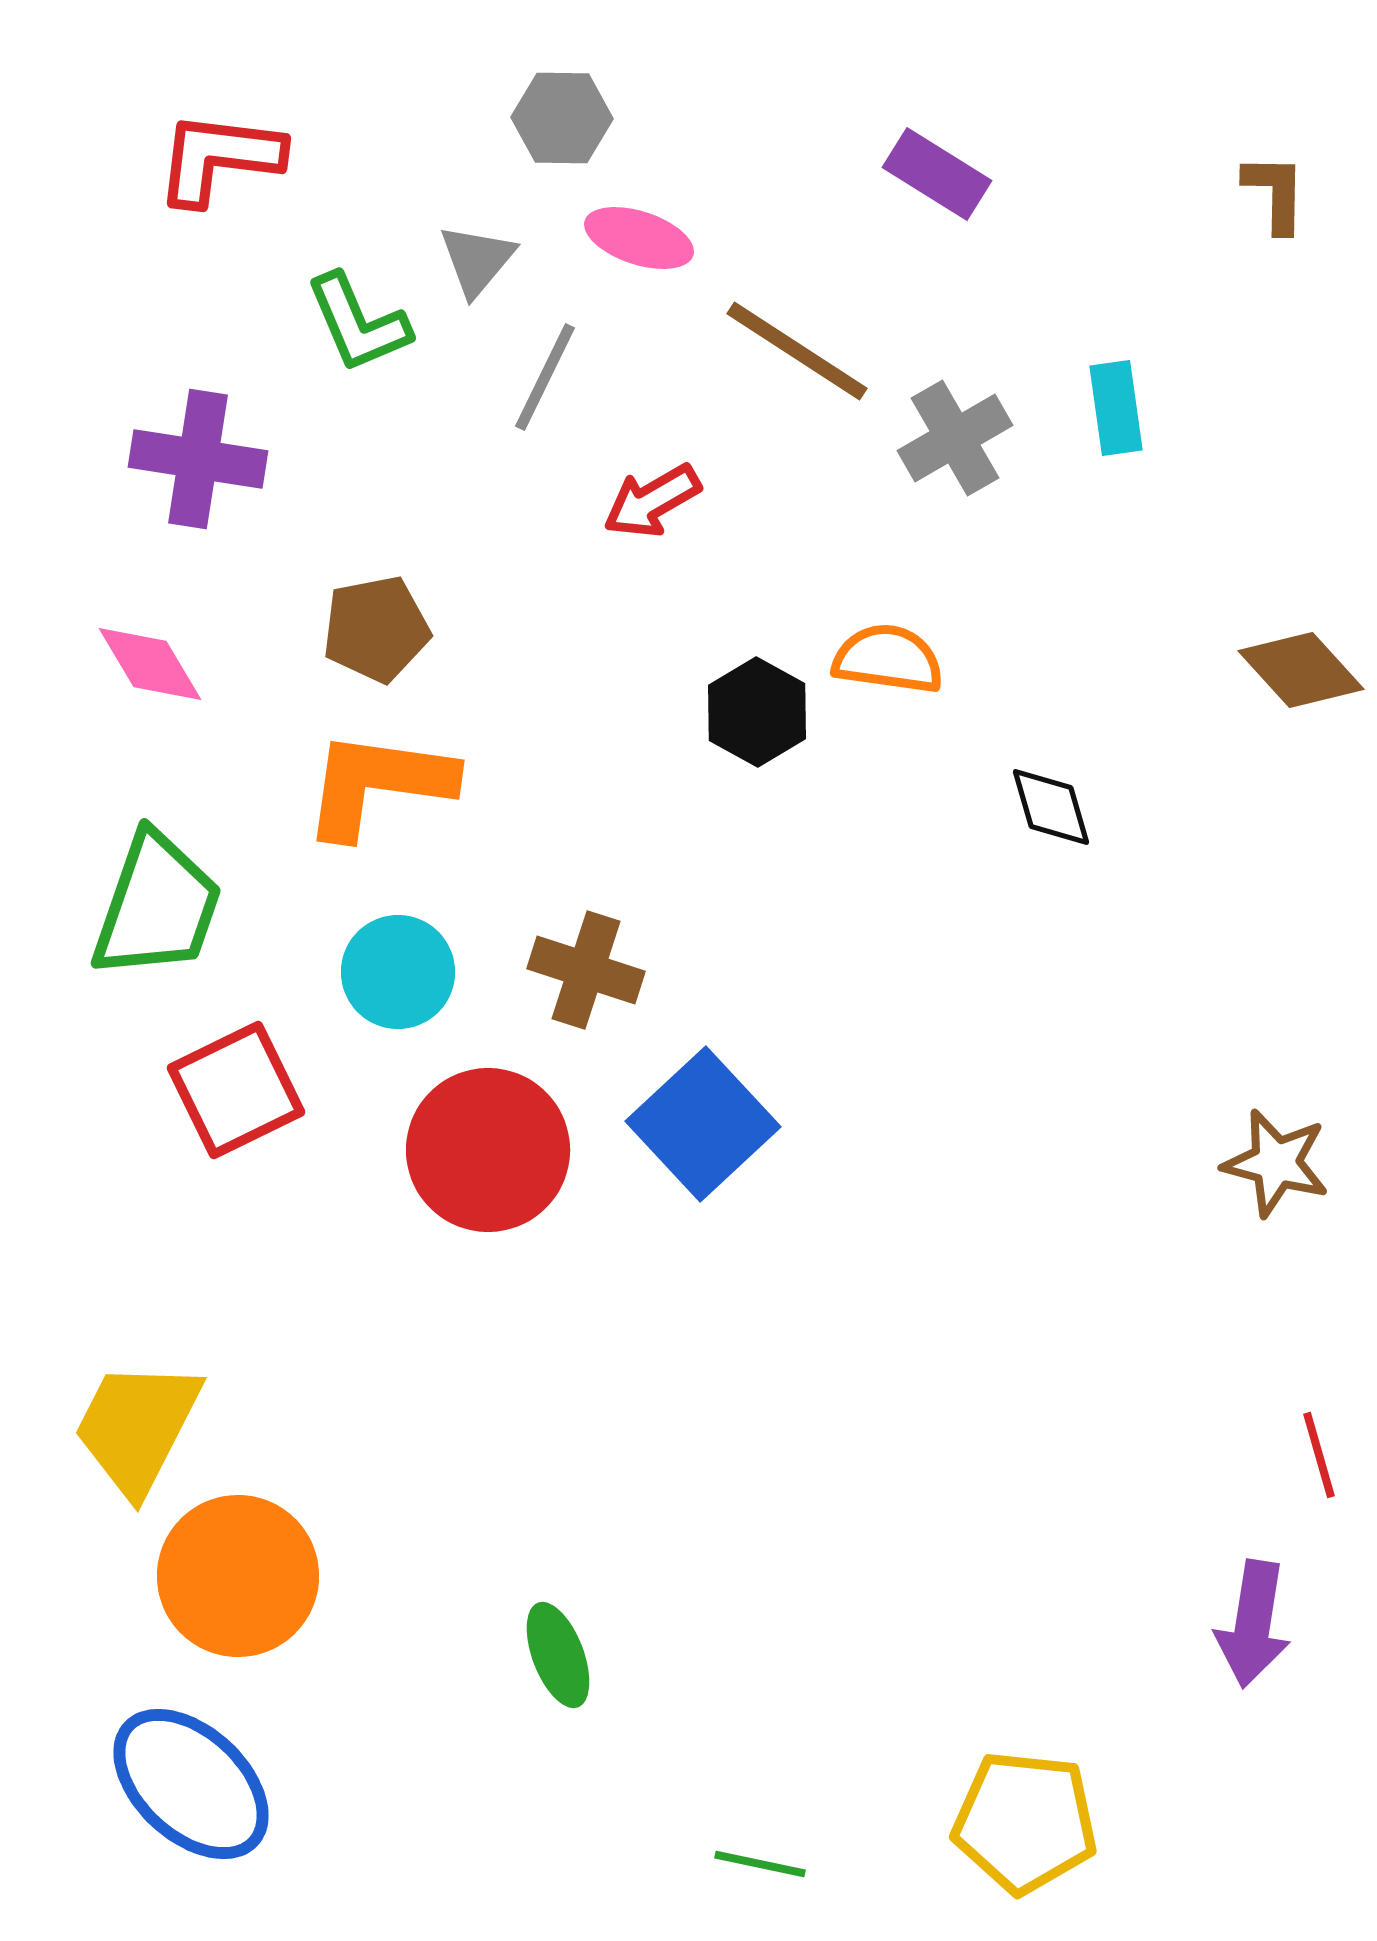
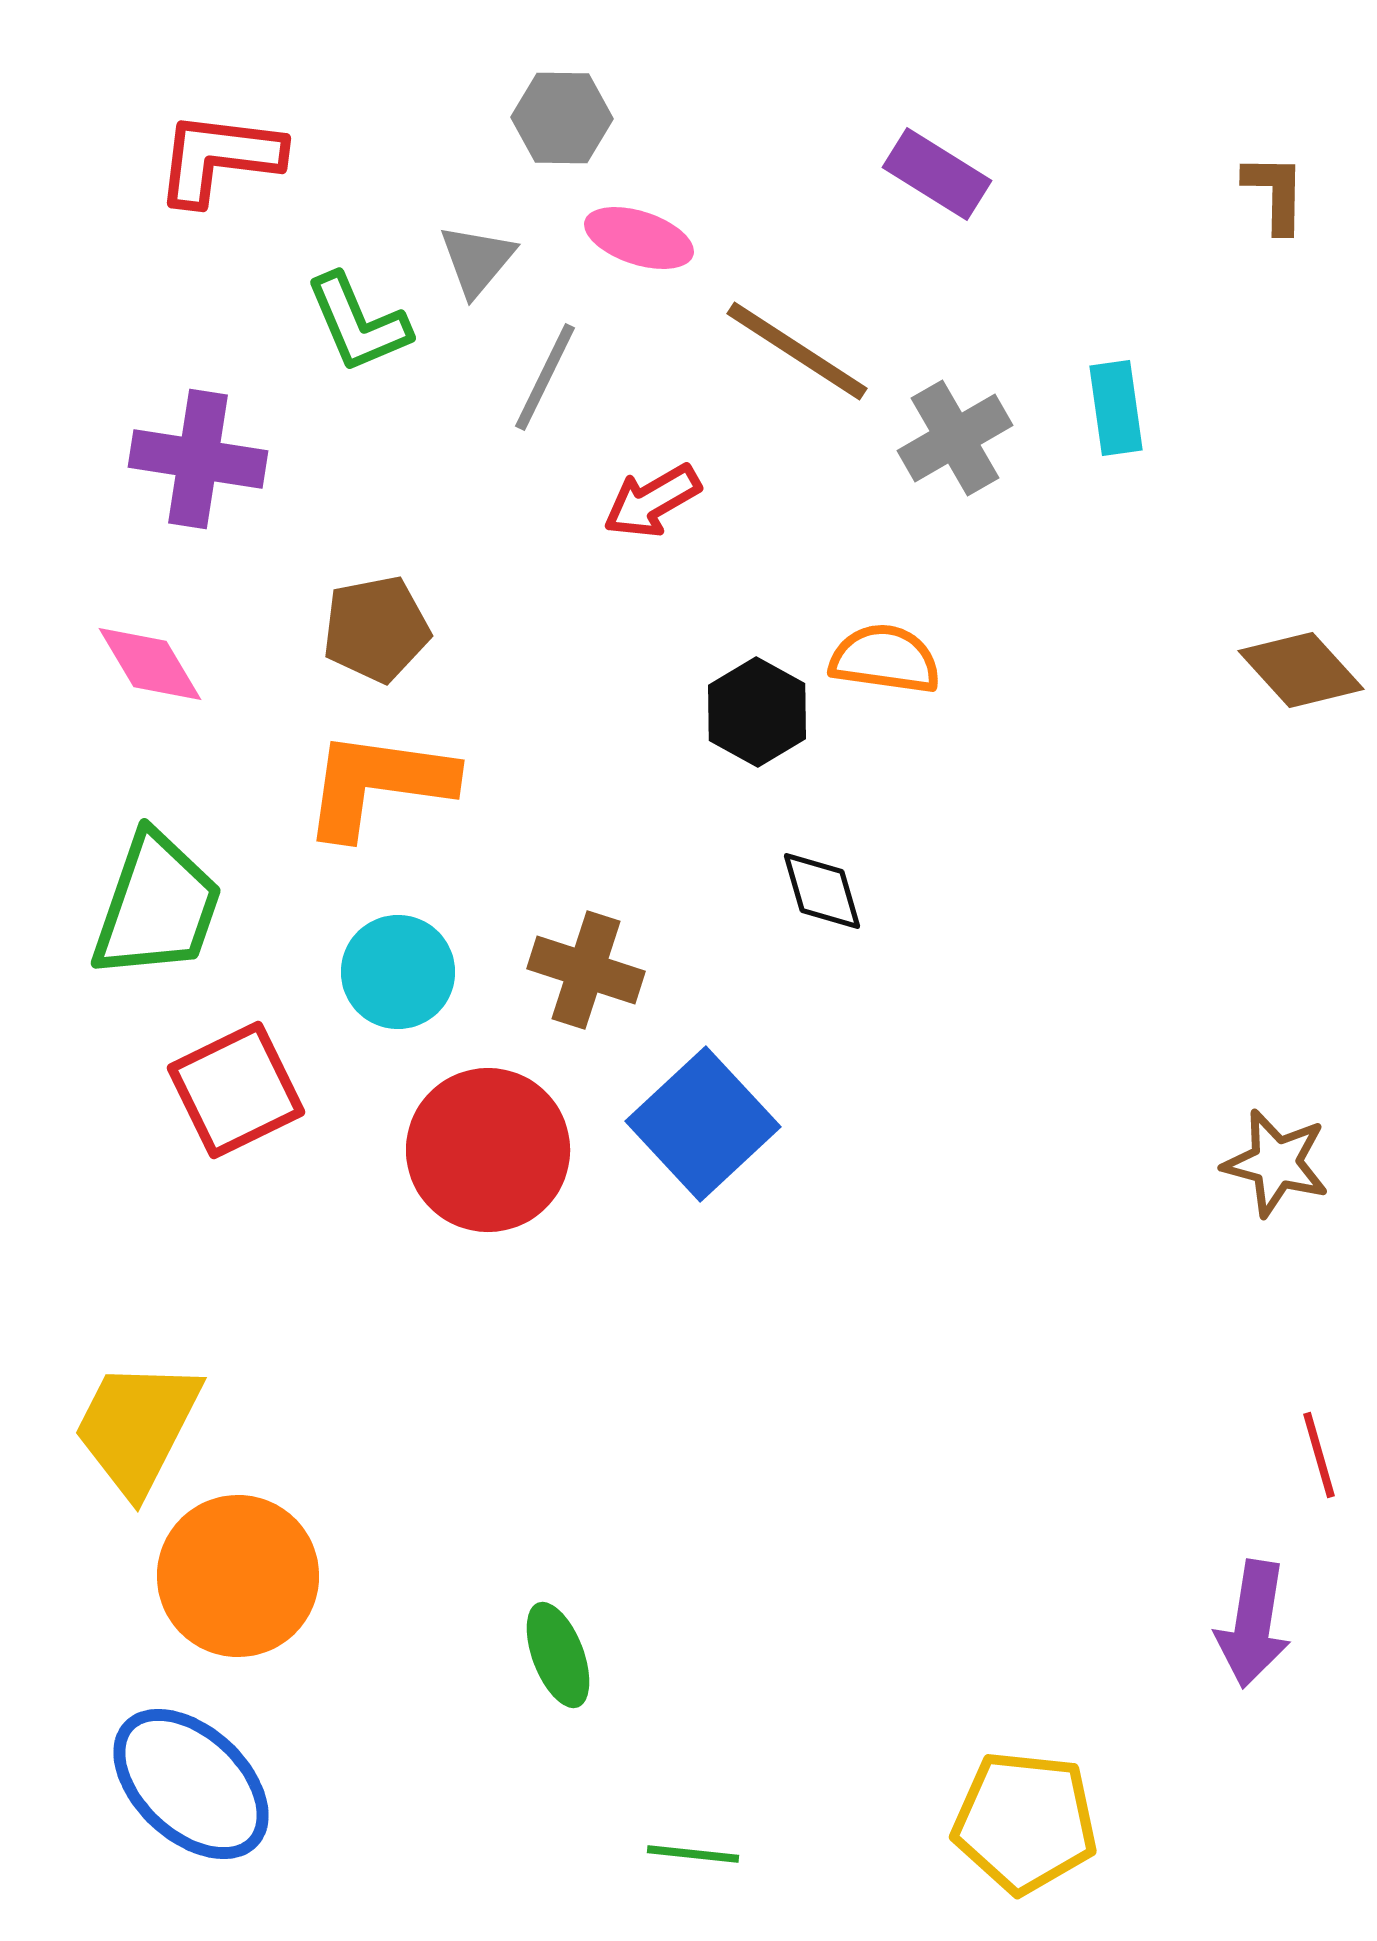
orange semicircle: moved 3 px left
black diamond: moved 229 px left, 84 px down
green line: moved 67 px left, 10 px up; rotated 6 degrees counterclockwise
